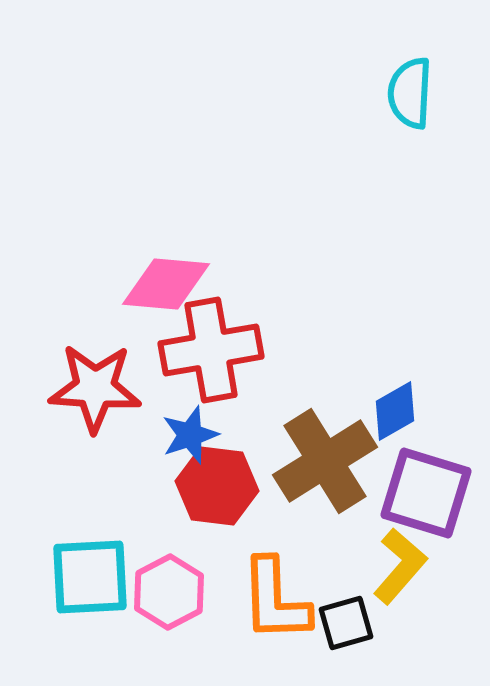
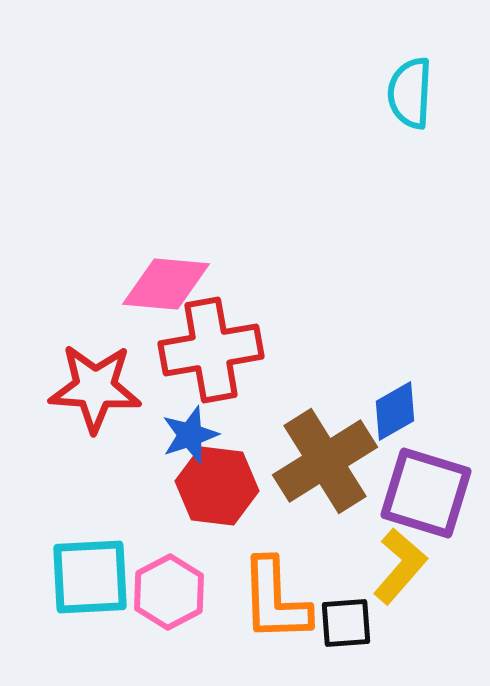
black square: rotated 12 degrees clockwise
